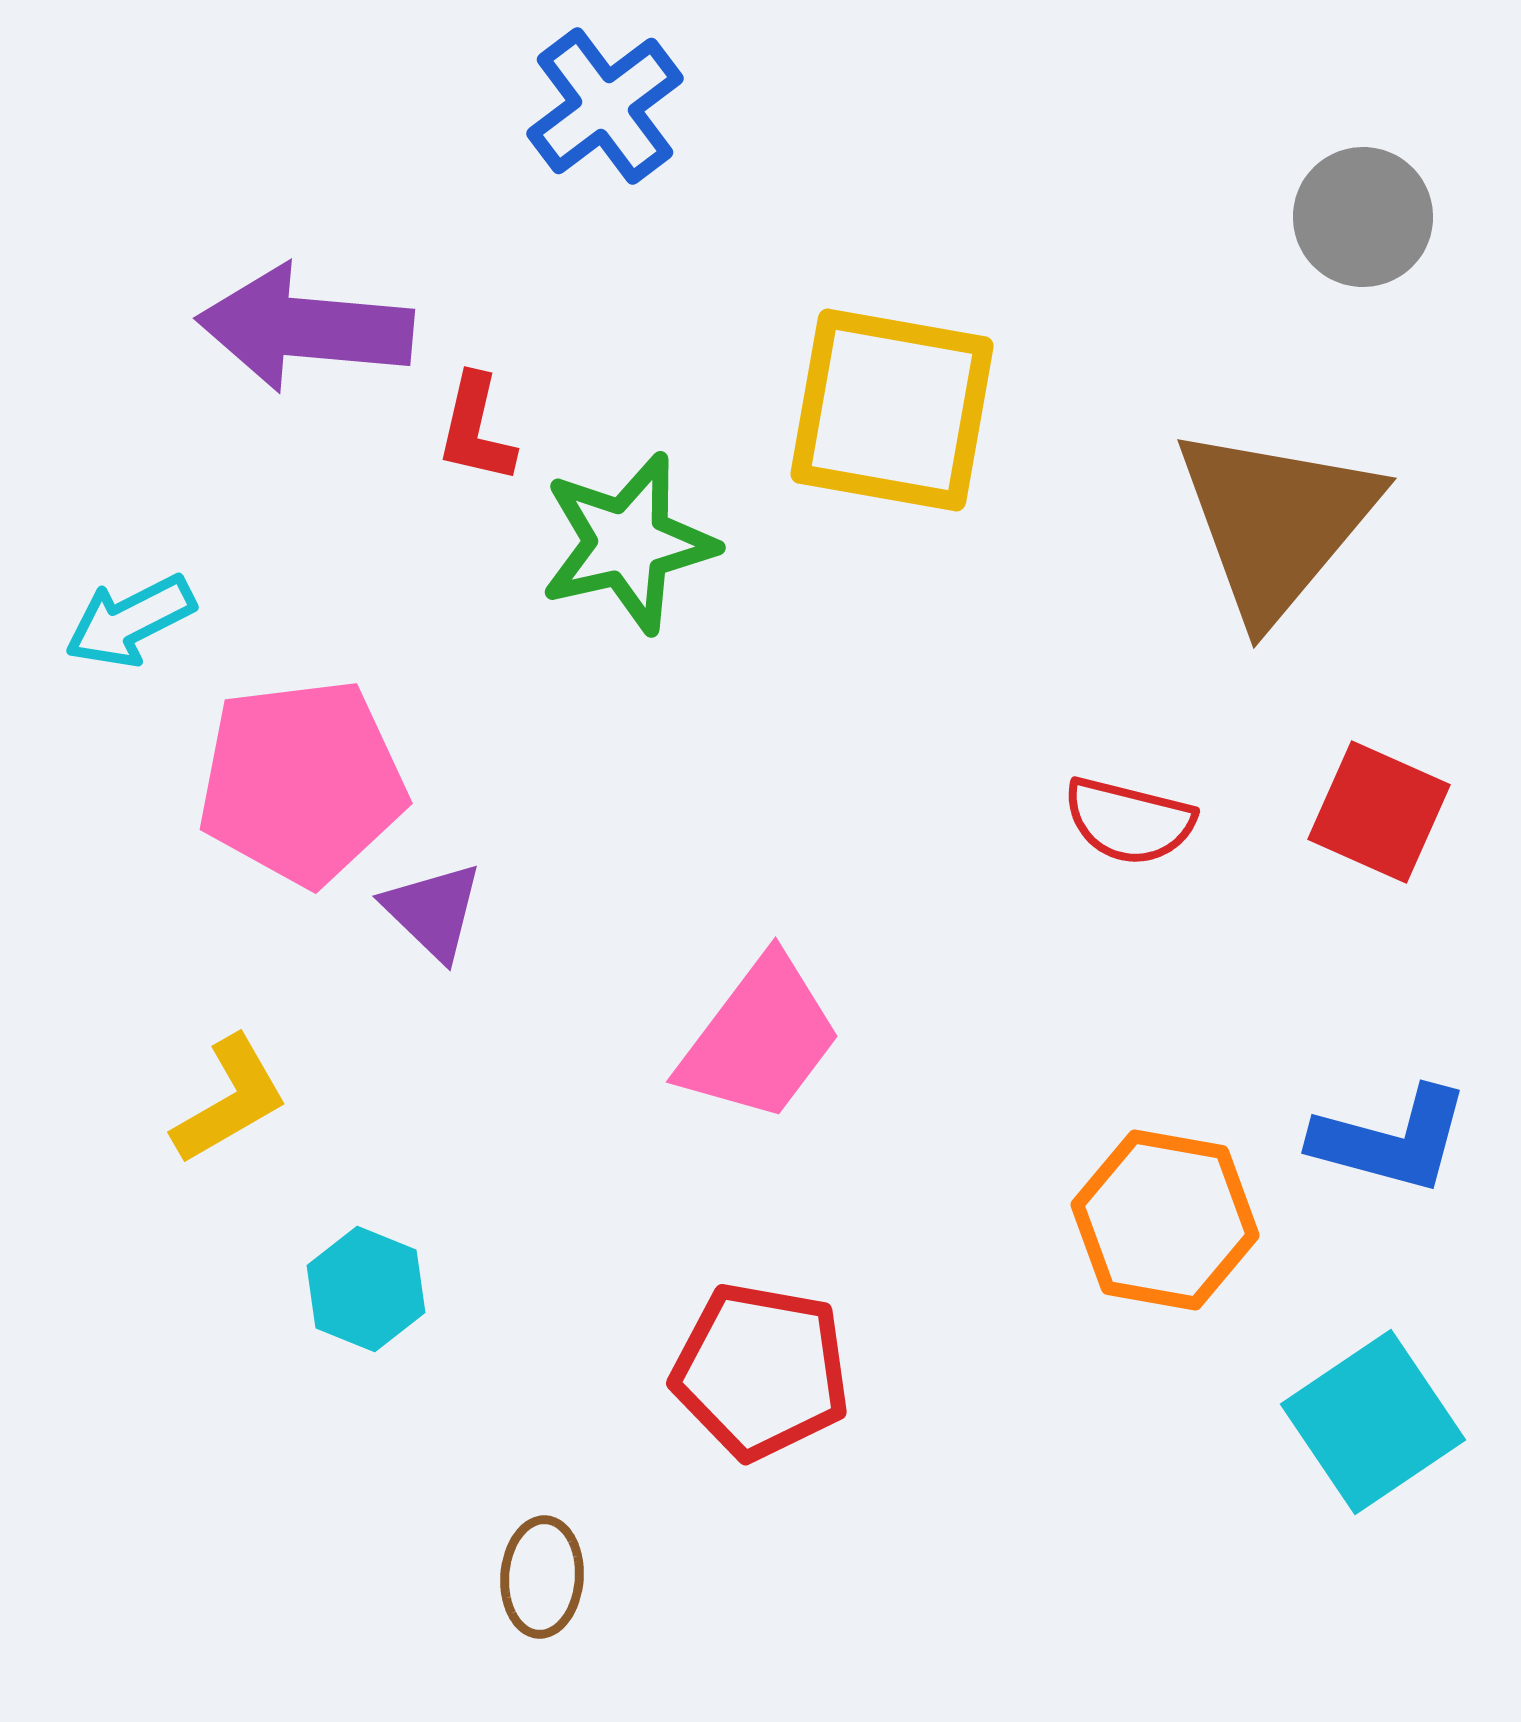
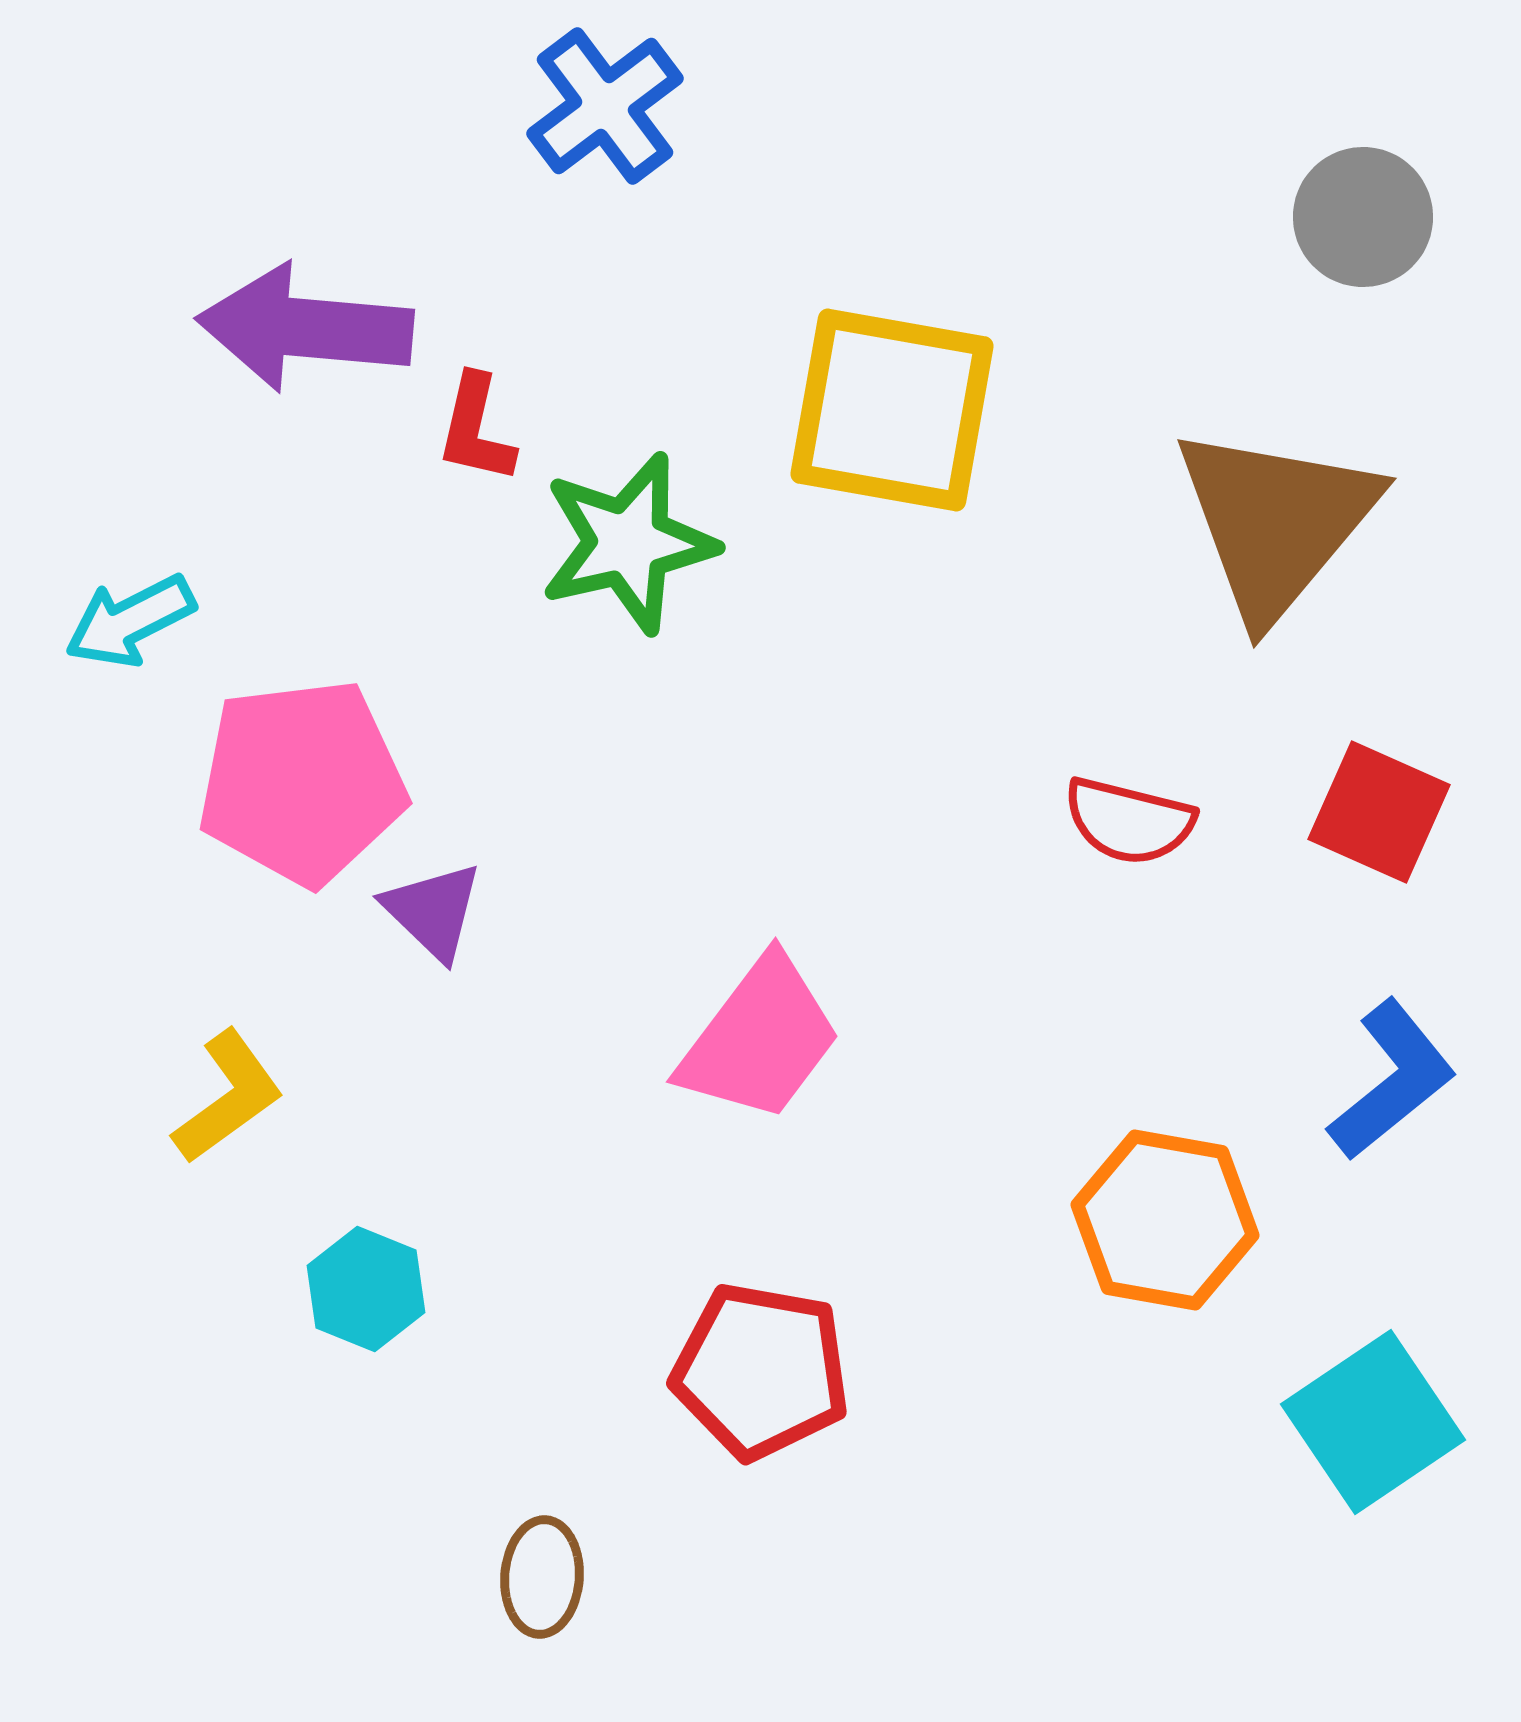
yellow L-shape: moved 2 px left, 3 px up; rotated 6 degrees counterclockwise
blue L-shape: moved 1 px right, 60 px up; rotated 54 degrees counterclockwise
